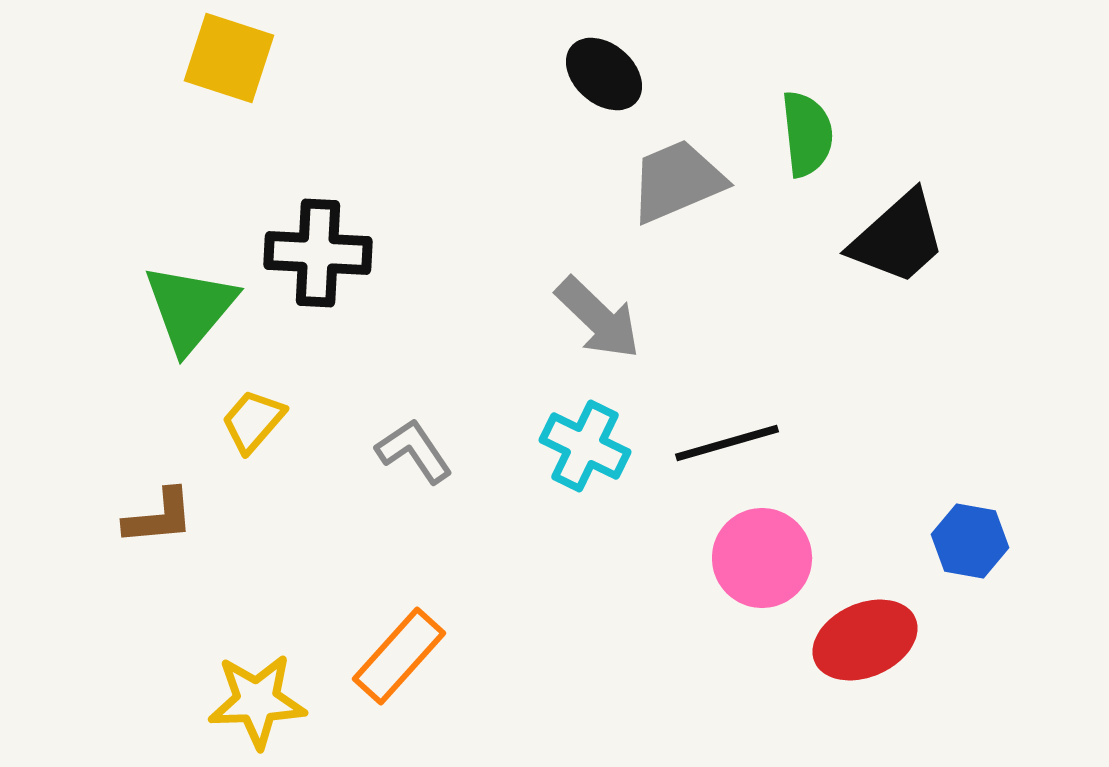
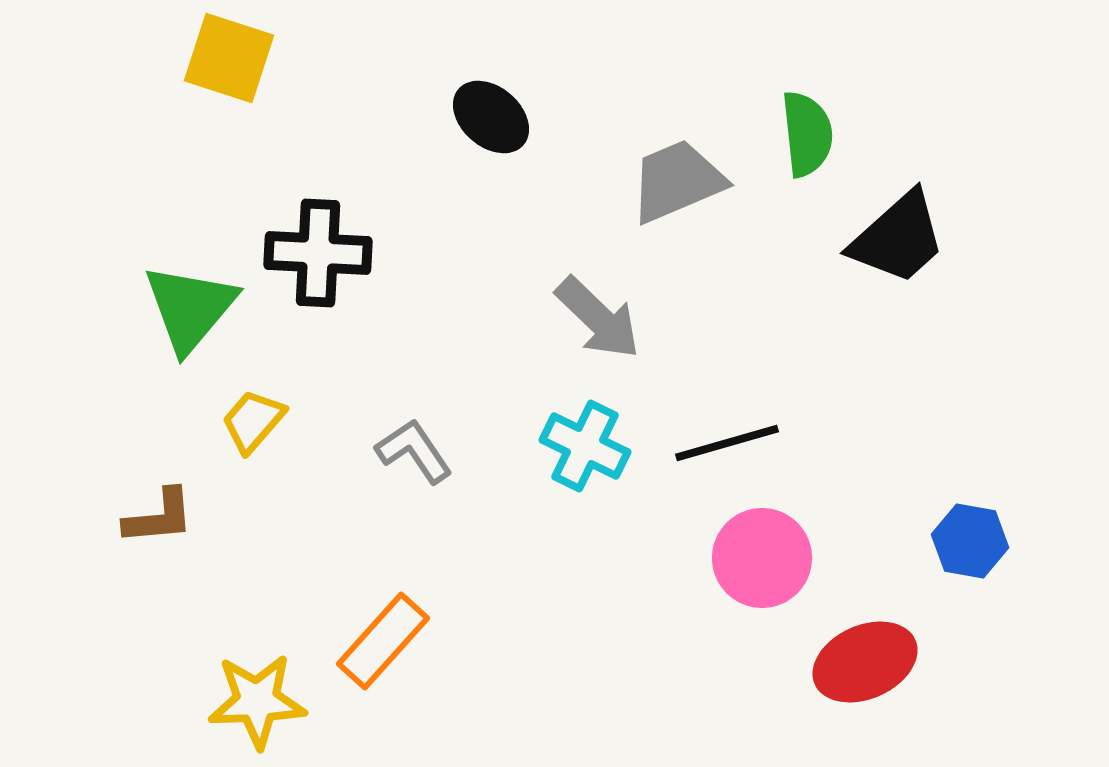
black ellipse: moved 113 px left, 43 px down
red ellipse: moved 22 px down
orange rectangle: moved 16 px left, 15 px up
